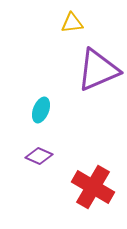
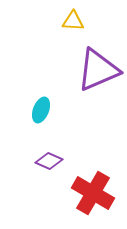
yellow triangle: moved 1 px right, 2 px up; rotated 10 degrees clockwise
purple diamond: moved 10 px right, 5 px down
red cross: moved 6 px down
